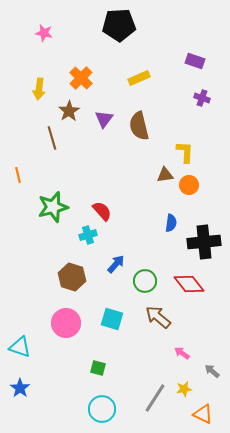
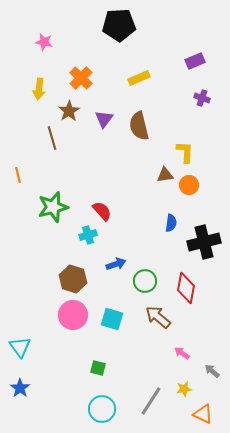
pink star: moved 9 px down
purple rectangle: rotated 42 degrees counterclockwise
black cross: rotated 8 degrees counterclockwise
blue arrow: rotated 30 degrees clockwise
brown hexagon: moved 1 px right, 2 px down
red diamond: moved 3 px left, 4 px down; rotated 48 degrees clockwise
pink circle: moved 7 px right, 8 px up
cyan triangle: rotated 35 degrees clockwise
gray line: moved 4 px left, 3 px down
